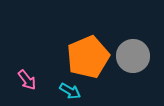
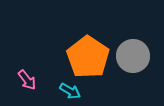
orange pentagon: rotated 15 degrees counterclockwise
